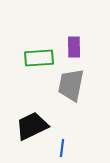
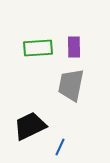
green rectangle: moved 1 px left, 10 px up
black trapezoid: moved 2 px left
blue line: moved 2 px left, 1 px up; rotated 18 degrees clockwise
